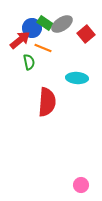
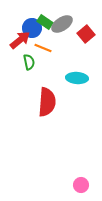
green rectangle: moved 1 px up
